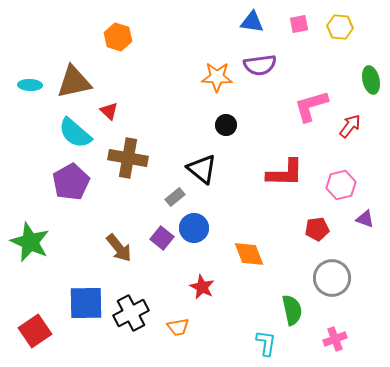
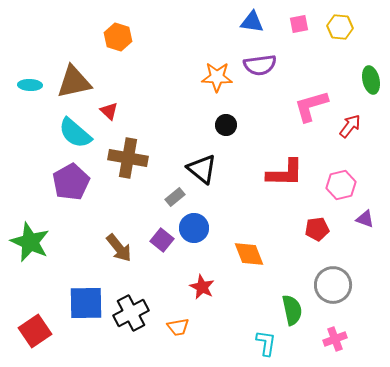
purple square: moved 2 px down
gray circle: moved 1 px right, 7 px down
